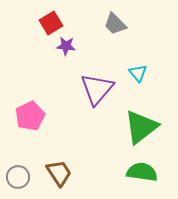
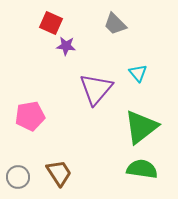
red square: rotated 35 degrees counterclockwise
purple triangle: moved 1 px left
pink pentagon: rotated 16 degrees clockwise
green semicircle: moved 3 px up
